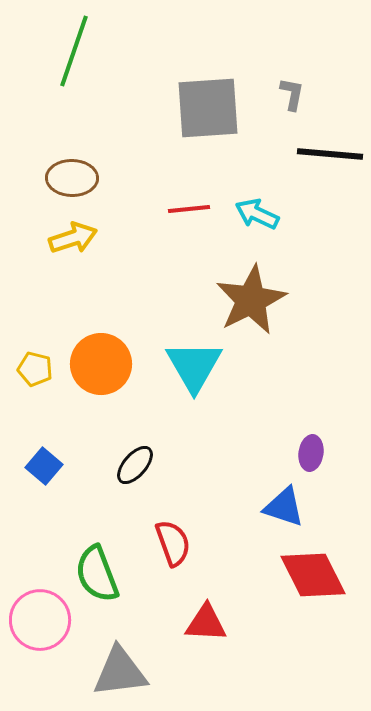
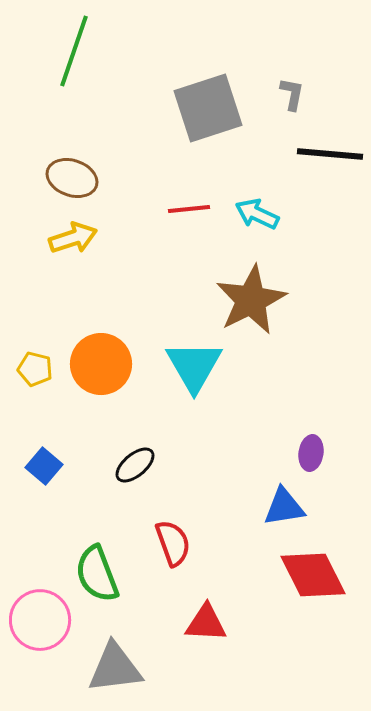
gray square: rotated 14 degrees counterclockwise
brown ellipse: rotated 18 degrees clockwise
black ellipse: rotated 9 degrees clockwise
blue triangle: rotated 27 degrees counterclockwise
gray triangle: moved 5 px left, 4 px up
